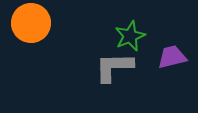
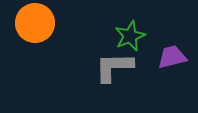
orange circle: moved 4 px right
